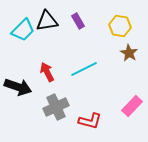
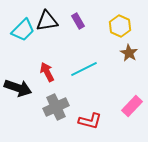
yellow hexagon: rotated 15 degrees clockwise
black arrow: moved 1 px down
